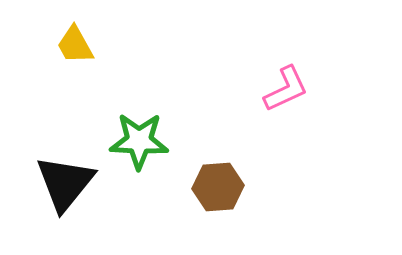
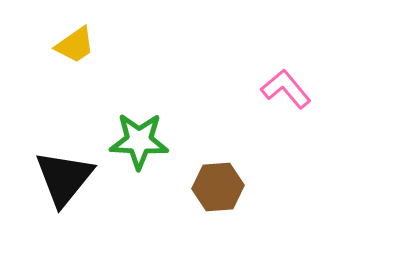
yellow trapezoid: rotated 96 degrees counterclockwise
pink L-shape: rotated 105 degrees counterclockwise
black triangle: moved 1 px left, 5 px up
